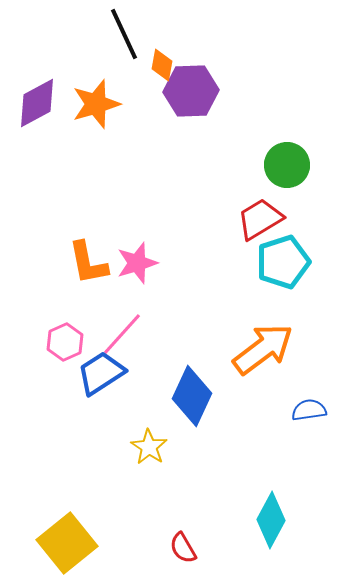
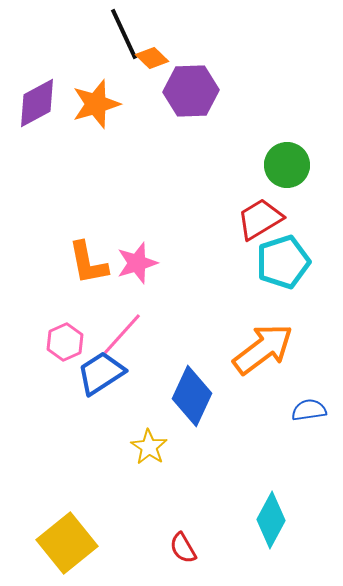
orange diamond: moved 10 px left, 7 px up; rotated 56 degrees counterclockwise
